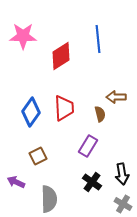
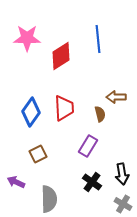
pink star: moved 4 px right, 2 px down
brown square: moved 2 px up
